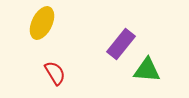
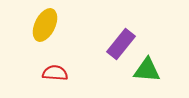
yellow ellipse: moved 3 px right, 2 px down
red semicircle: rotated 55 degrees counterclockwise
